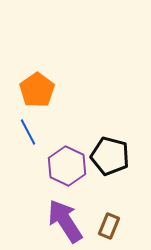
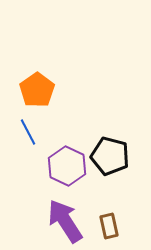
brown rectangle: rotated 35 degrees counterclockwise
